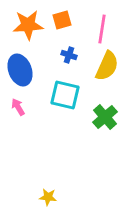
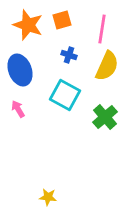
orange star: rotated 24 degrees clockwise
cyan square: rotated 16 degrees clockwise
pink arrow: moved 2 px down
